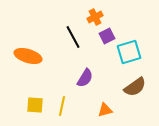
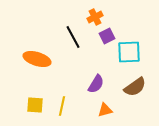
cyan square: rotated 15 degrees clockwise
orange ellipse: moved 9 px right, 3 px down
purple semicircle: moved 11 px right, 6 px down
